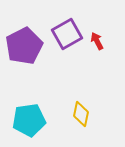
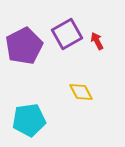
yellow diamond: moved 22 px up; rotated 40 degrees counterclockwise
